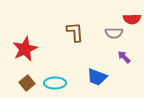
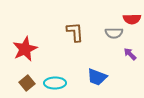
purple arrow: moved 6 px right, 3 px up
